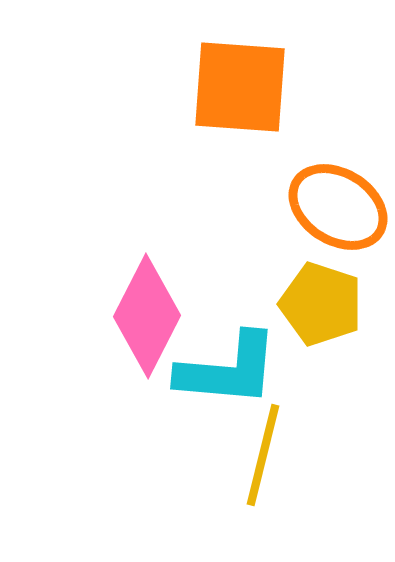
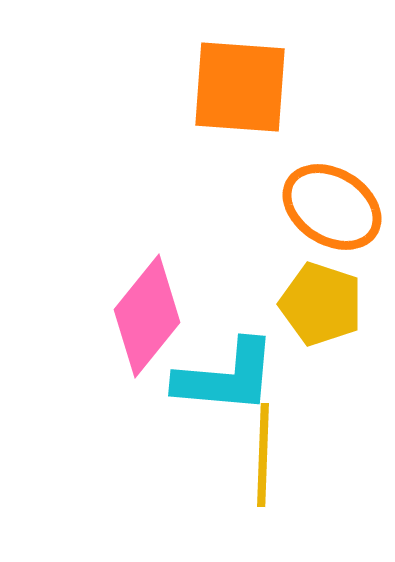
orange ellipse: moved 6 px left
pink diamond: rotated 12 degrees clockwise
cyan L-shape: moved 2 px left, 7 px down
yellow line: rotated 12 degrees counterclockwise
